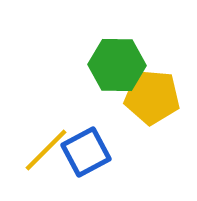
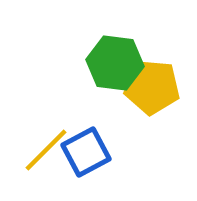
green hexagon: moved 2 px left, 2 px up; rotated 6 degrees clockwise
yellow pentagon: moved 10 px up
